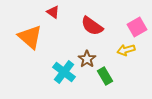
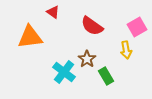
orange triangle: rotated 48 degrees counterclockwise
yellow arrow: rotated 84 degrees counterclockwise
green rectangle: moved 1 px right
